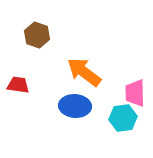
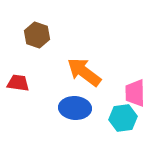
red trapezoid: moved 2 px up
blue ellipse: moved 2 px down
